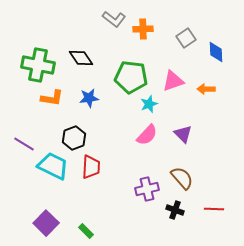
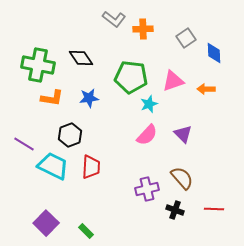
blue diamond: moved 2 px left, 1 px down
black hexagon: moved 4 px left, 3 px up
